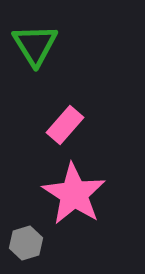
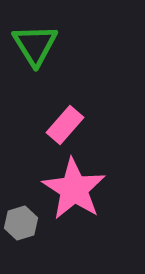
pink star: moved 5 px up
gray hexagon: moved 5 px left, 20 px up
